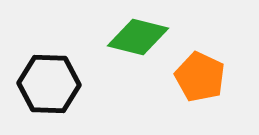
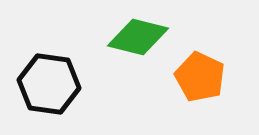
black hexagon: rotated 6 degrees clockwise
